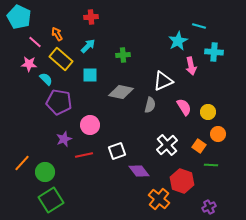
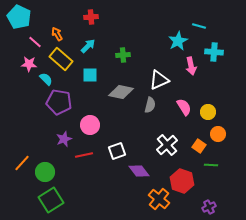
white triangle: moved 4 px left, 1 px up
